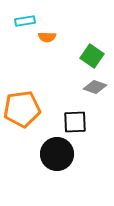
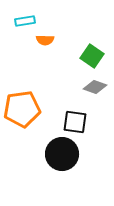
orange semicircle: moved 2 px left, 3 px down
black square: rotated 10 degrees clockwise
black circle: moved 5 px right
